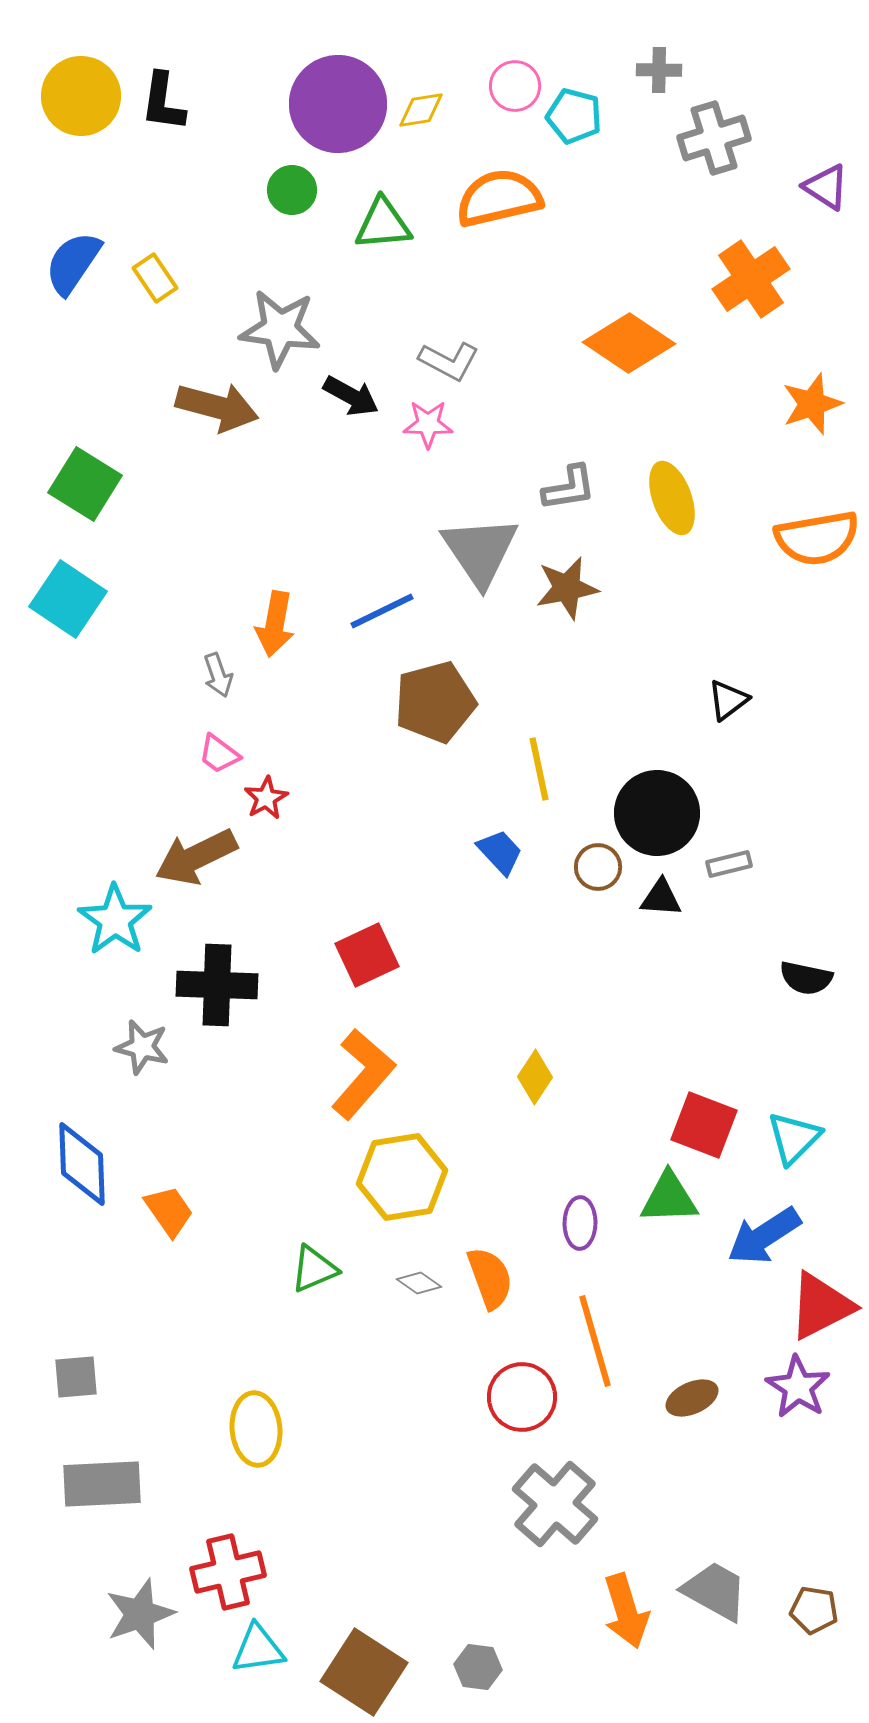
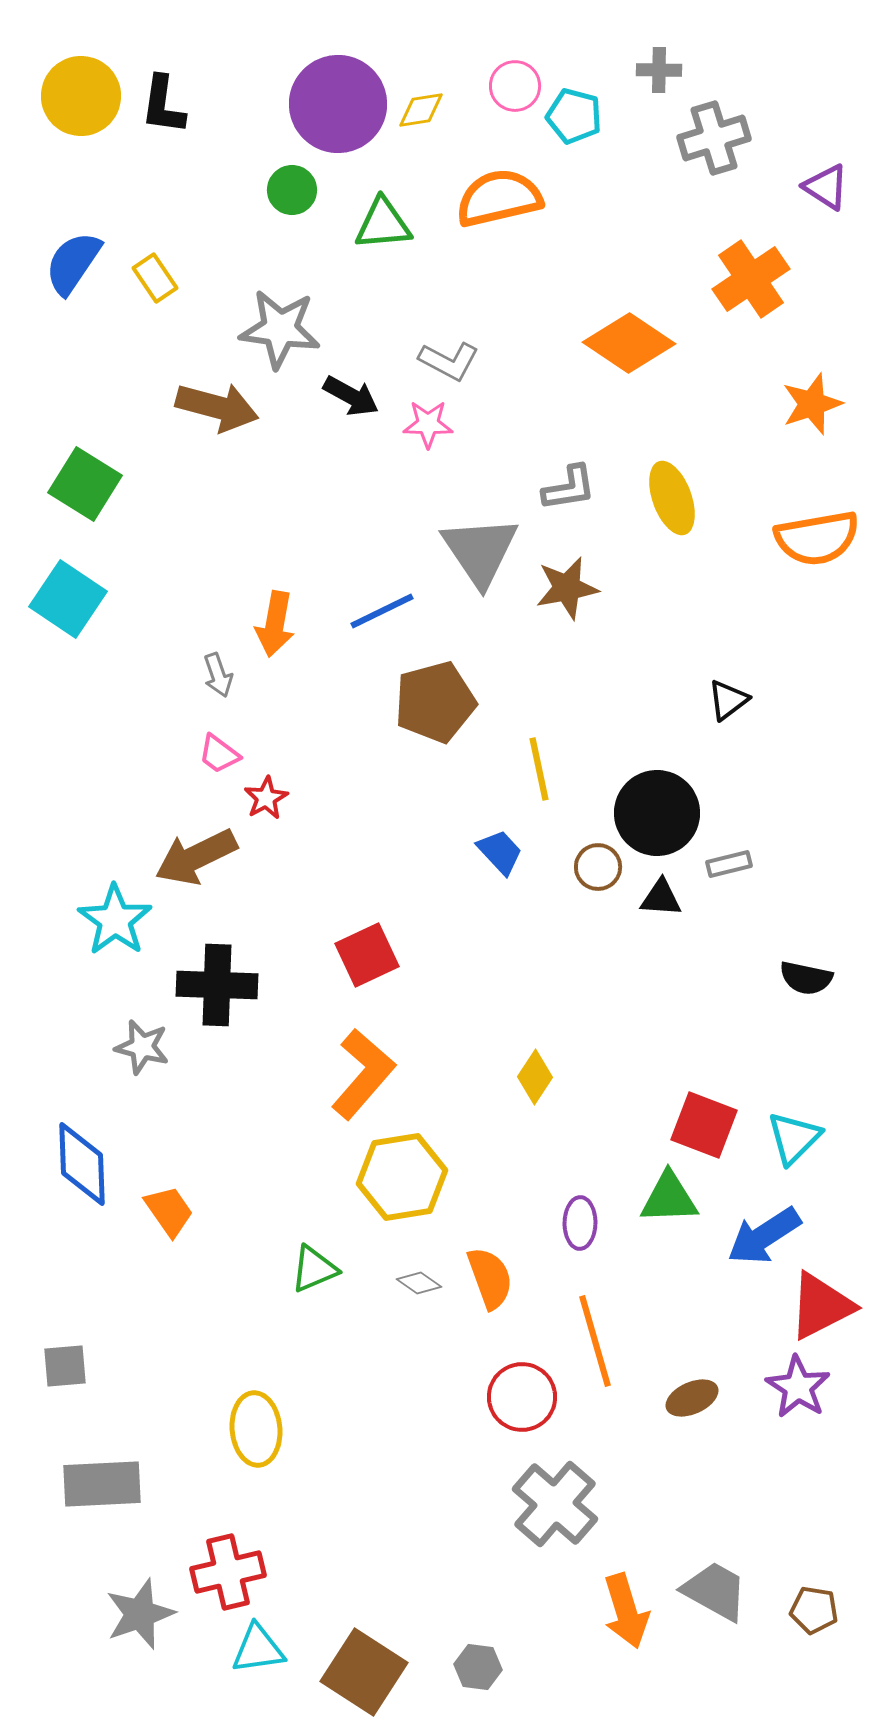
black L-shape at (163, 102): moved 3 px down
gray square at (76, 1377): moved 11 px left, 11 px up
